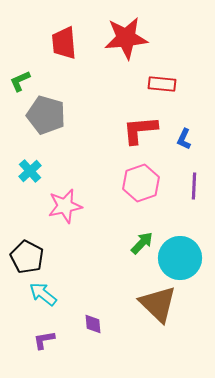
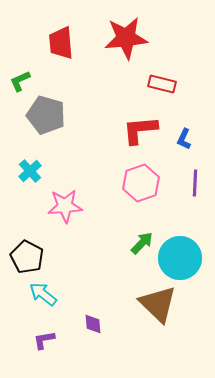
red trapezoid: moved 3 px left
red rectangle: rotated 8 degrees clockwise
purple line: moved 1 px right, 3 px up
pink star: rotated 8 degrees clockwise
